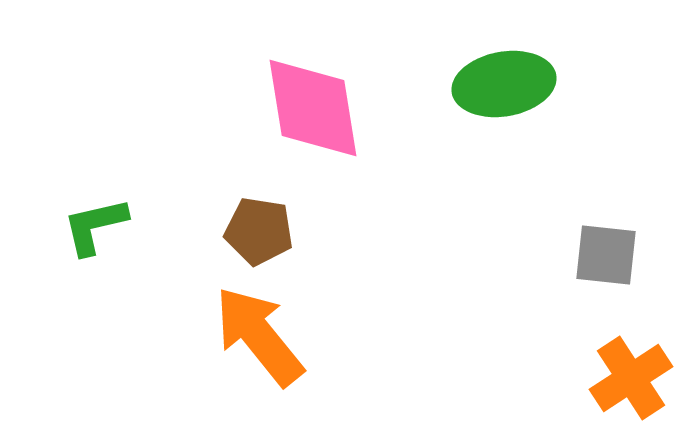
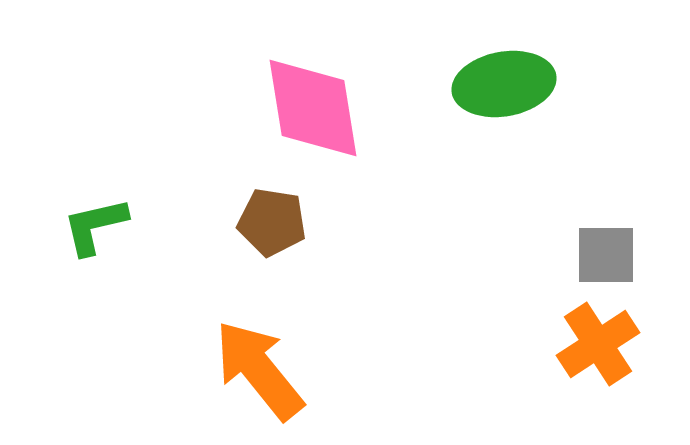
brown pentagon: moved 13 px right, 9 px up
gray square: rotated 6 degrees counterclockwise
orange arrow: moved 34 px down
orange cross: moved 33 px left, 34 px up
